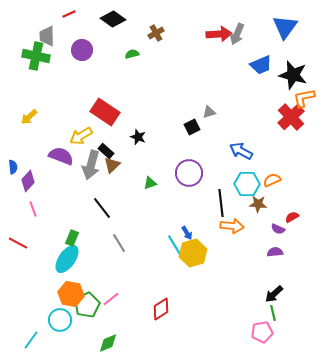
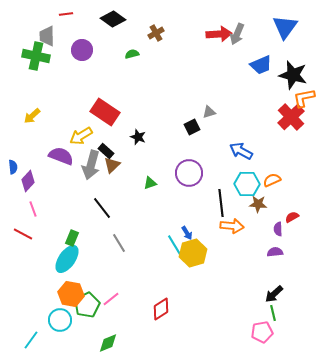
red line at (69, 14): moved 3 px left; rotated 16 degrees clockwise
yellow arrow at (29, 117): moved 3 px right, 1 px up
purple semicircle at (278, 229): rotated 64 degrees clockwise
red line at (18, 243): moved 5 px right, 9 px up
